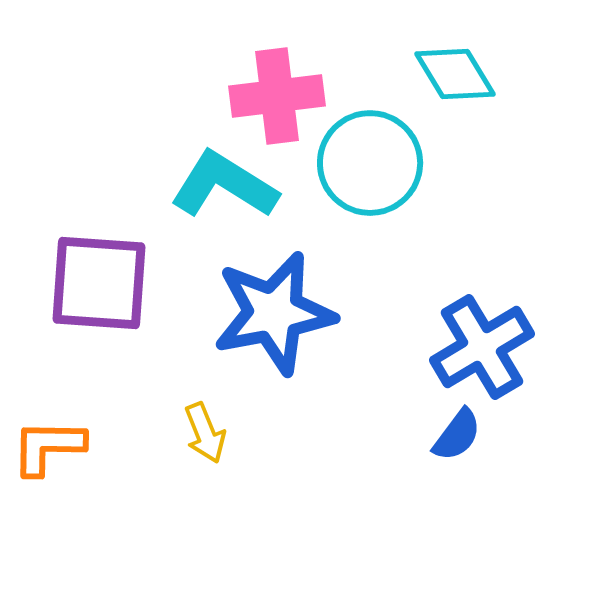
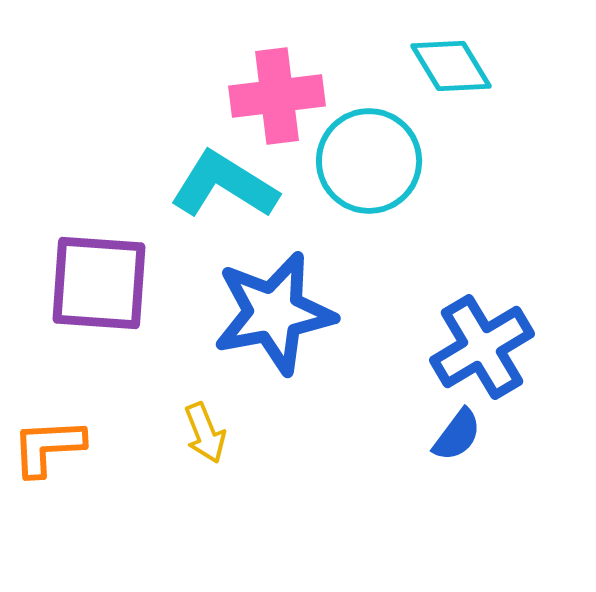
cyan diamond: moved 4 px left, 8 px up
cyan circle: moved 1 px left, 2 px up
orange L-shape: rotated 4 degrees counterclockwise
